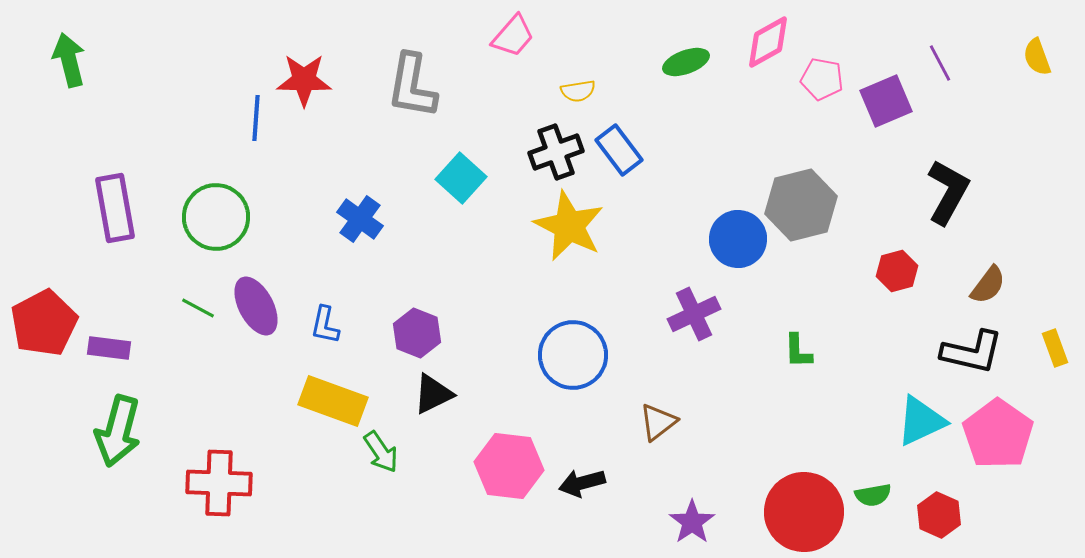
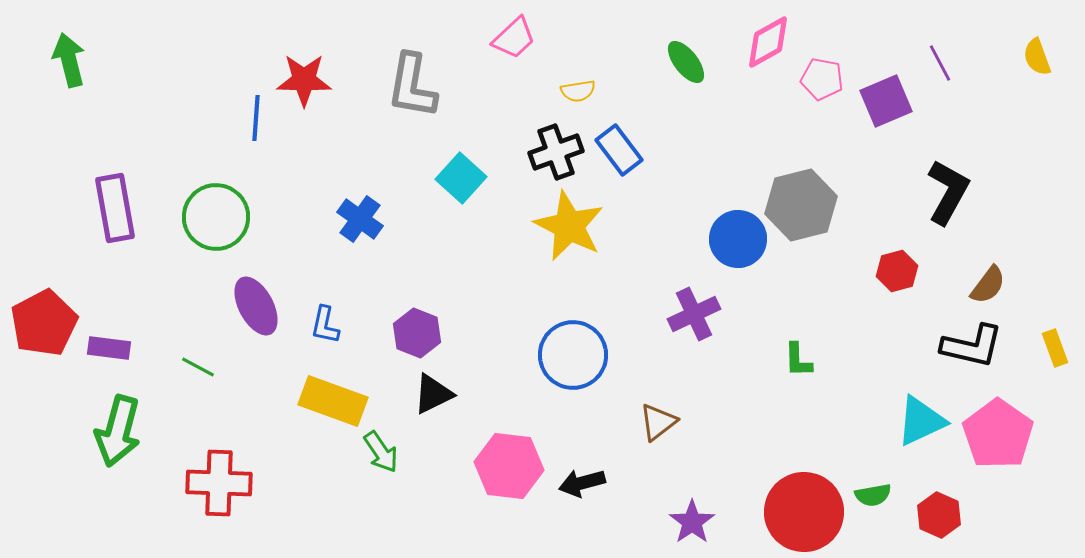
pink trapezoid at (513, 36): moved 1 px right, 2 px down; rotated 6 degrees clockwise
green ellipse at (686, 62): rotated 72 degrees clockwise
green line at (198, 308): moved 59 px down
green L-shape at (798, 351): moved 9 px down
black L-shape at (972, 352): moved 6 px up
